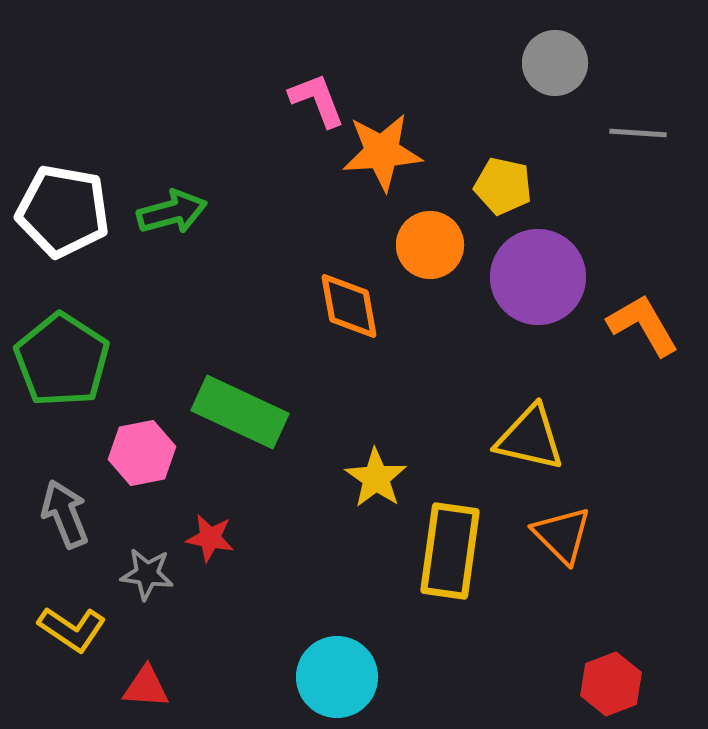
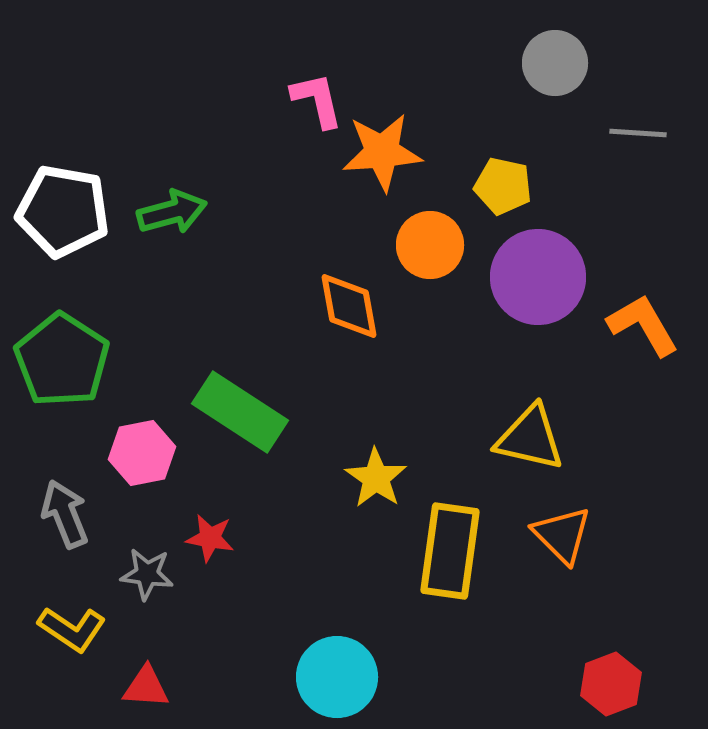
pink L-shape: rotated 8 degrees clockwise
green rectangle: rotated 8 degrees clockwise
